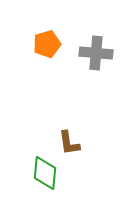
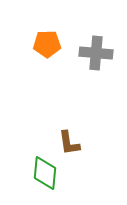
orange pentagon: rotated 16 degrees clockwise
